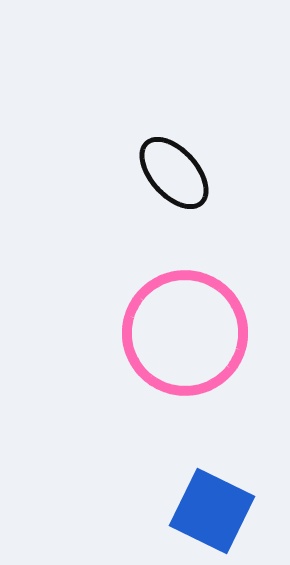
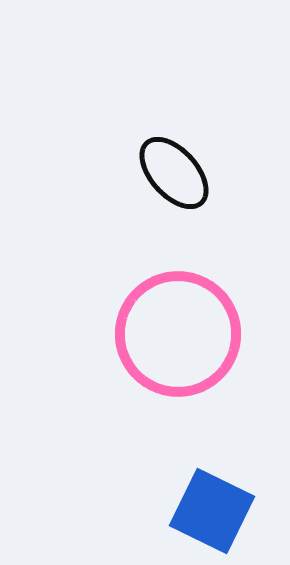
pink circle: moved 7 px left, 1 px down
